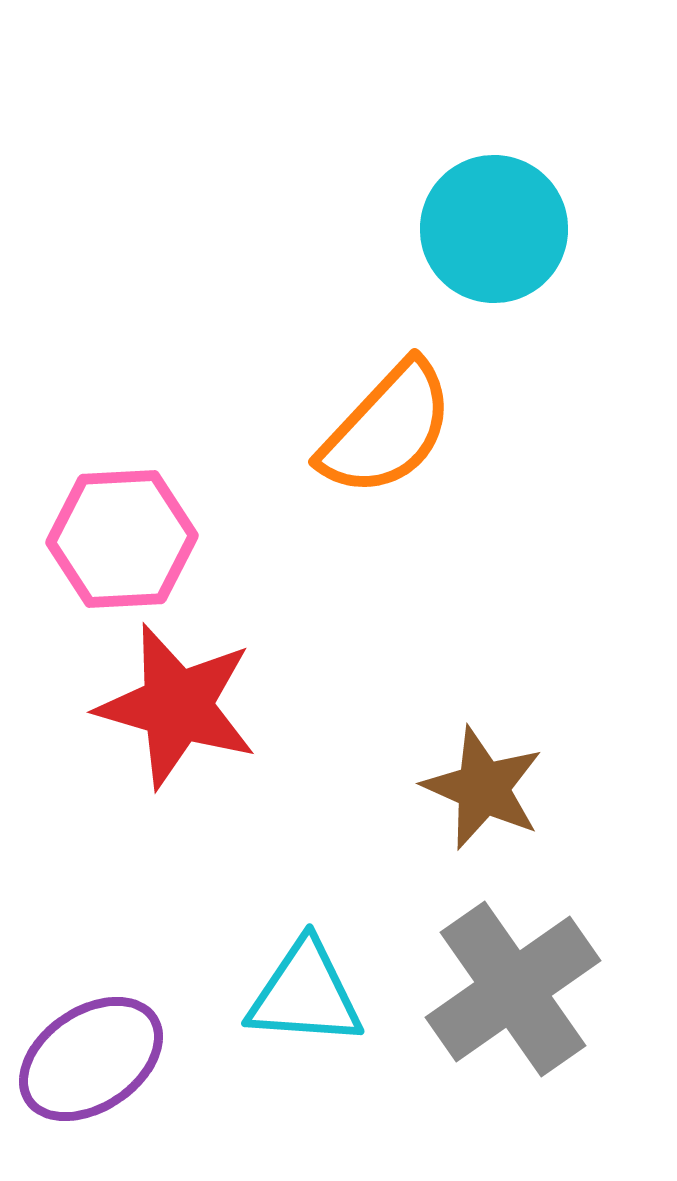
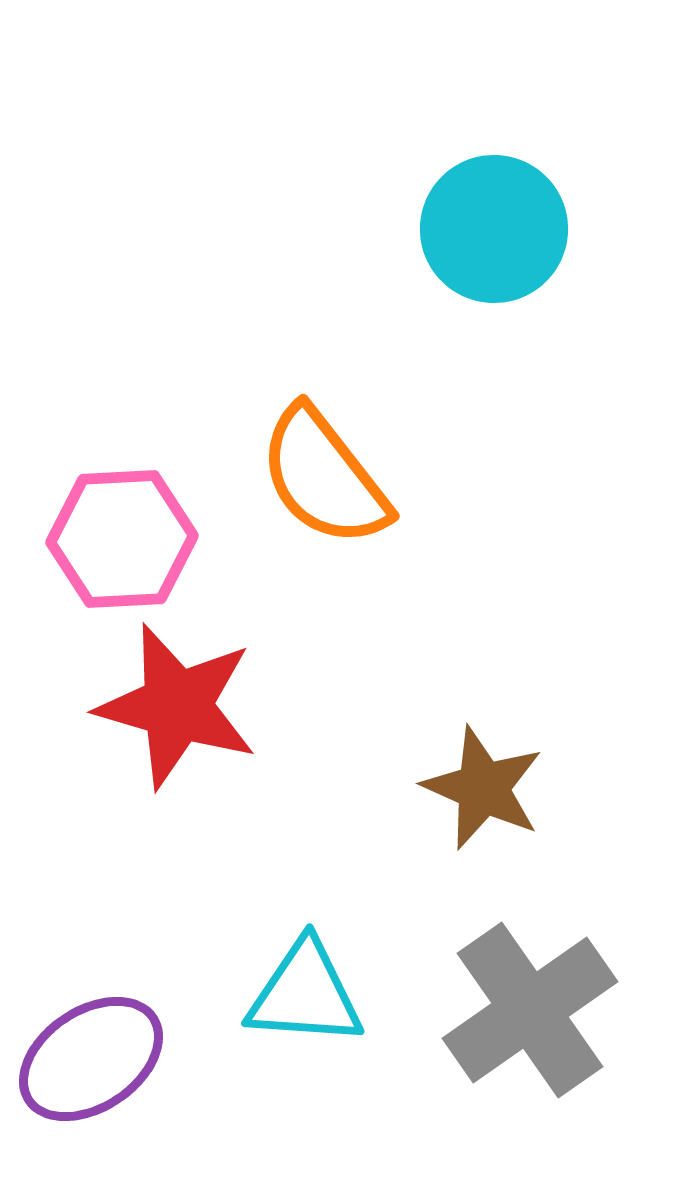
orange semicircle: moved 63 px left, 48 px down; rotated 99 degrees clockwise
gray cross: moved 17 px right, 21 px down
